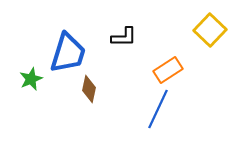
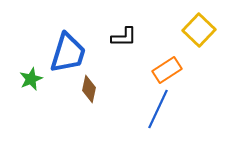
yellow square: moved 11 px left
orange rectangle: moved 1 px left
